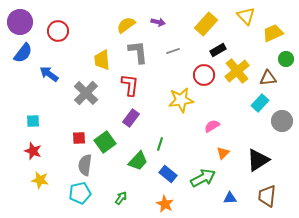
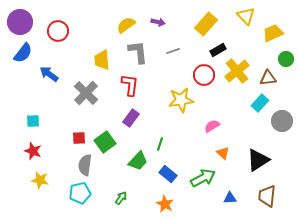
orange triangle at (223, 153): rotated 32 degrees counterclockwise
